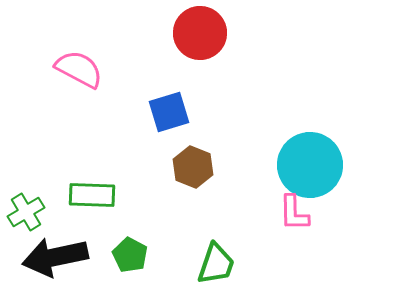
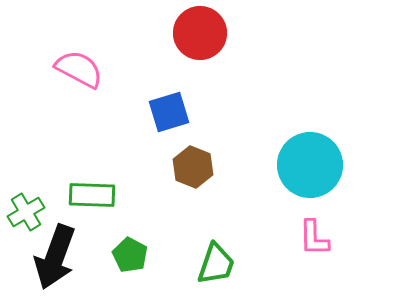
pink L-shape: moved 20 px right, 25 px down
black arrow: rotated 58 degrees counterclockwise
